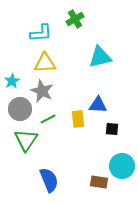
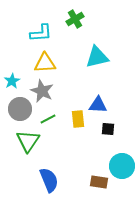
cyan triangle: moved 3 px left
black square: moved 4 px left
green triangle: moved 2 px right, 1 px down
